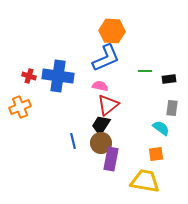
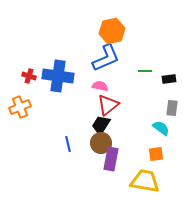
orange hexagon: rotated 15 degrees counterclockwise
blue line: moved 5 px left, 3 px down
